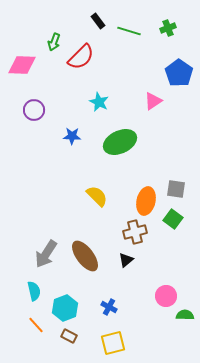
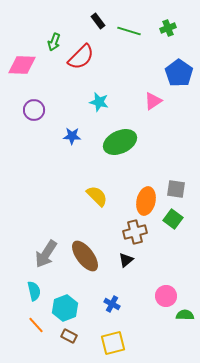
cyan star: rotated 12 degrees counterclockwise
blue cross: moved 3 px right, 3 px up
